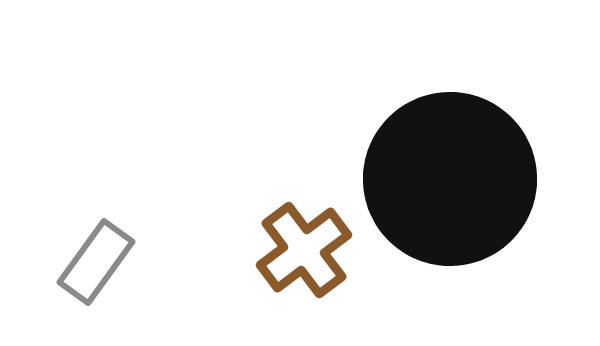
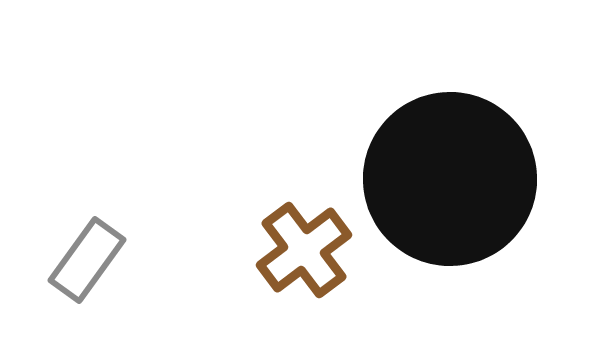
gray rectangle: moved 9 px left, 2 px up
